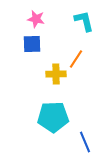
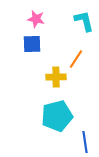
yellow cross: moved 3 px down
cyan pentagon: moved 4 px right, 1 px up; rotated 12 degrees counterclockwise
blue line: rotated 15 degrees clockwise
